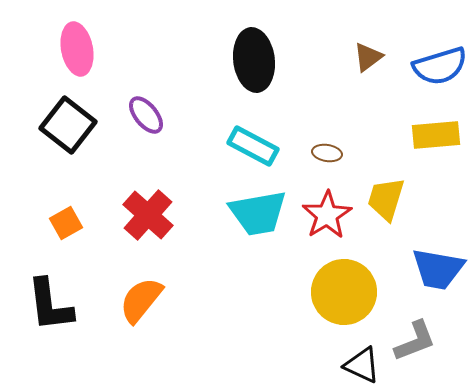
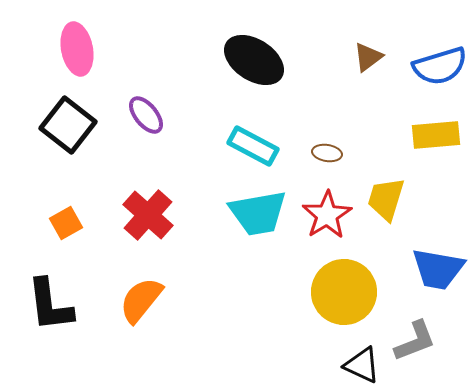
black ellipse: rotated 50 degrees counterclockwise
